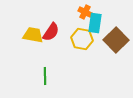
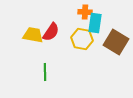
orange cross: rotated 24 degrees counterclockwise
brown square: moved 2 px down; rotated 15 degrees counterclockwise
green line: moved 4 px up
